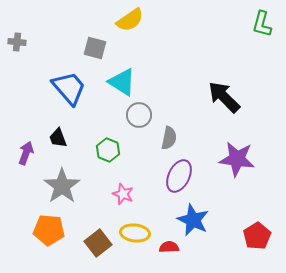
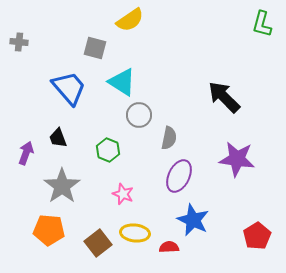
gray cross: moved 2 px right
